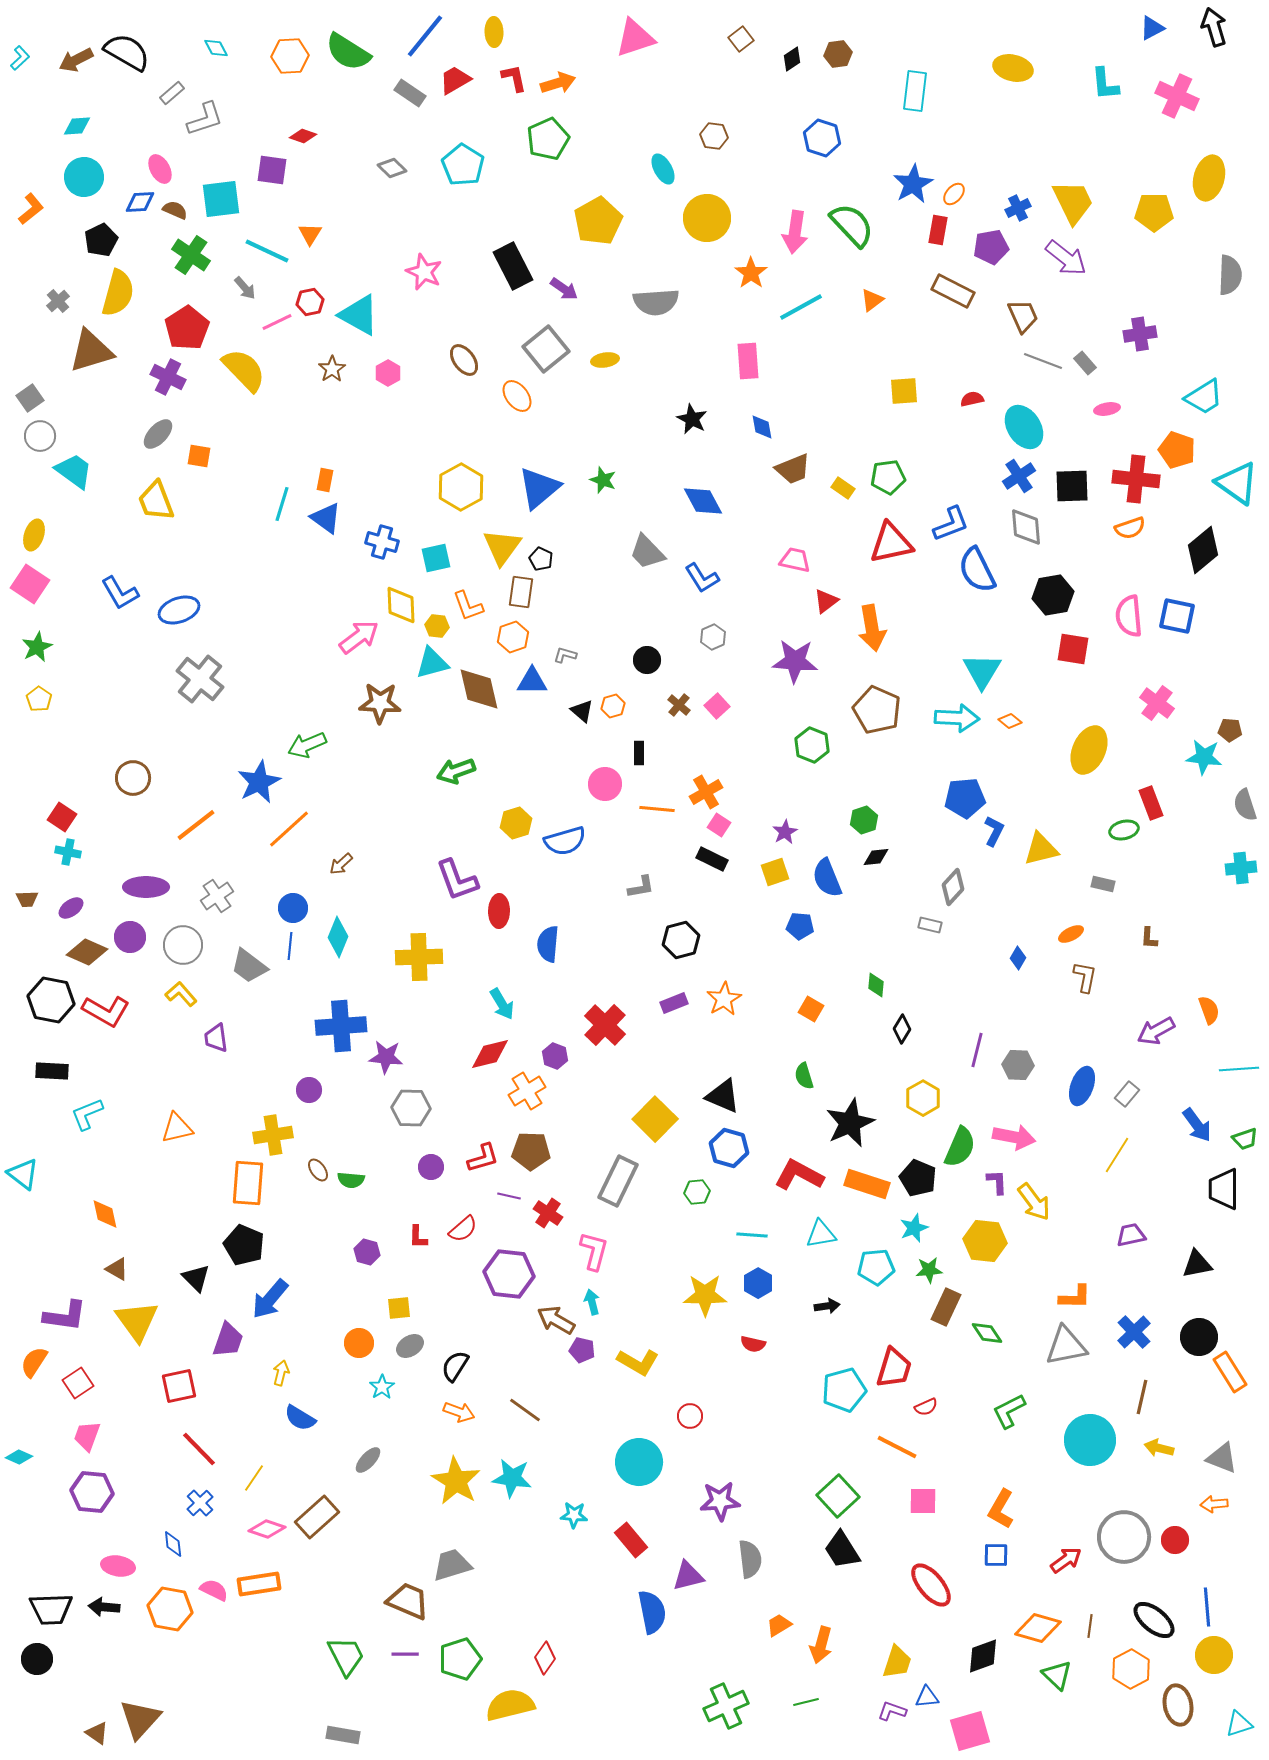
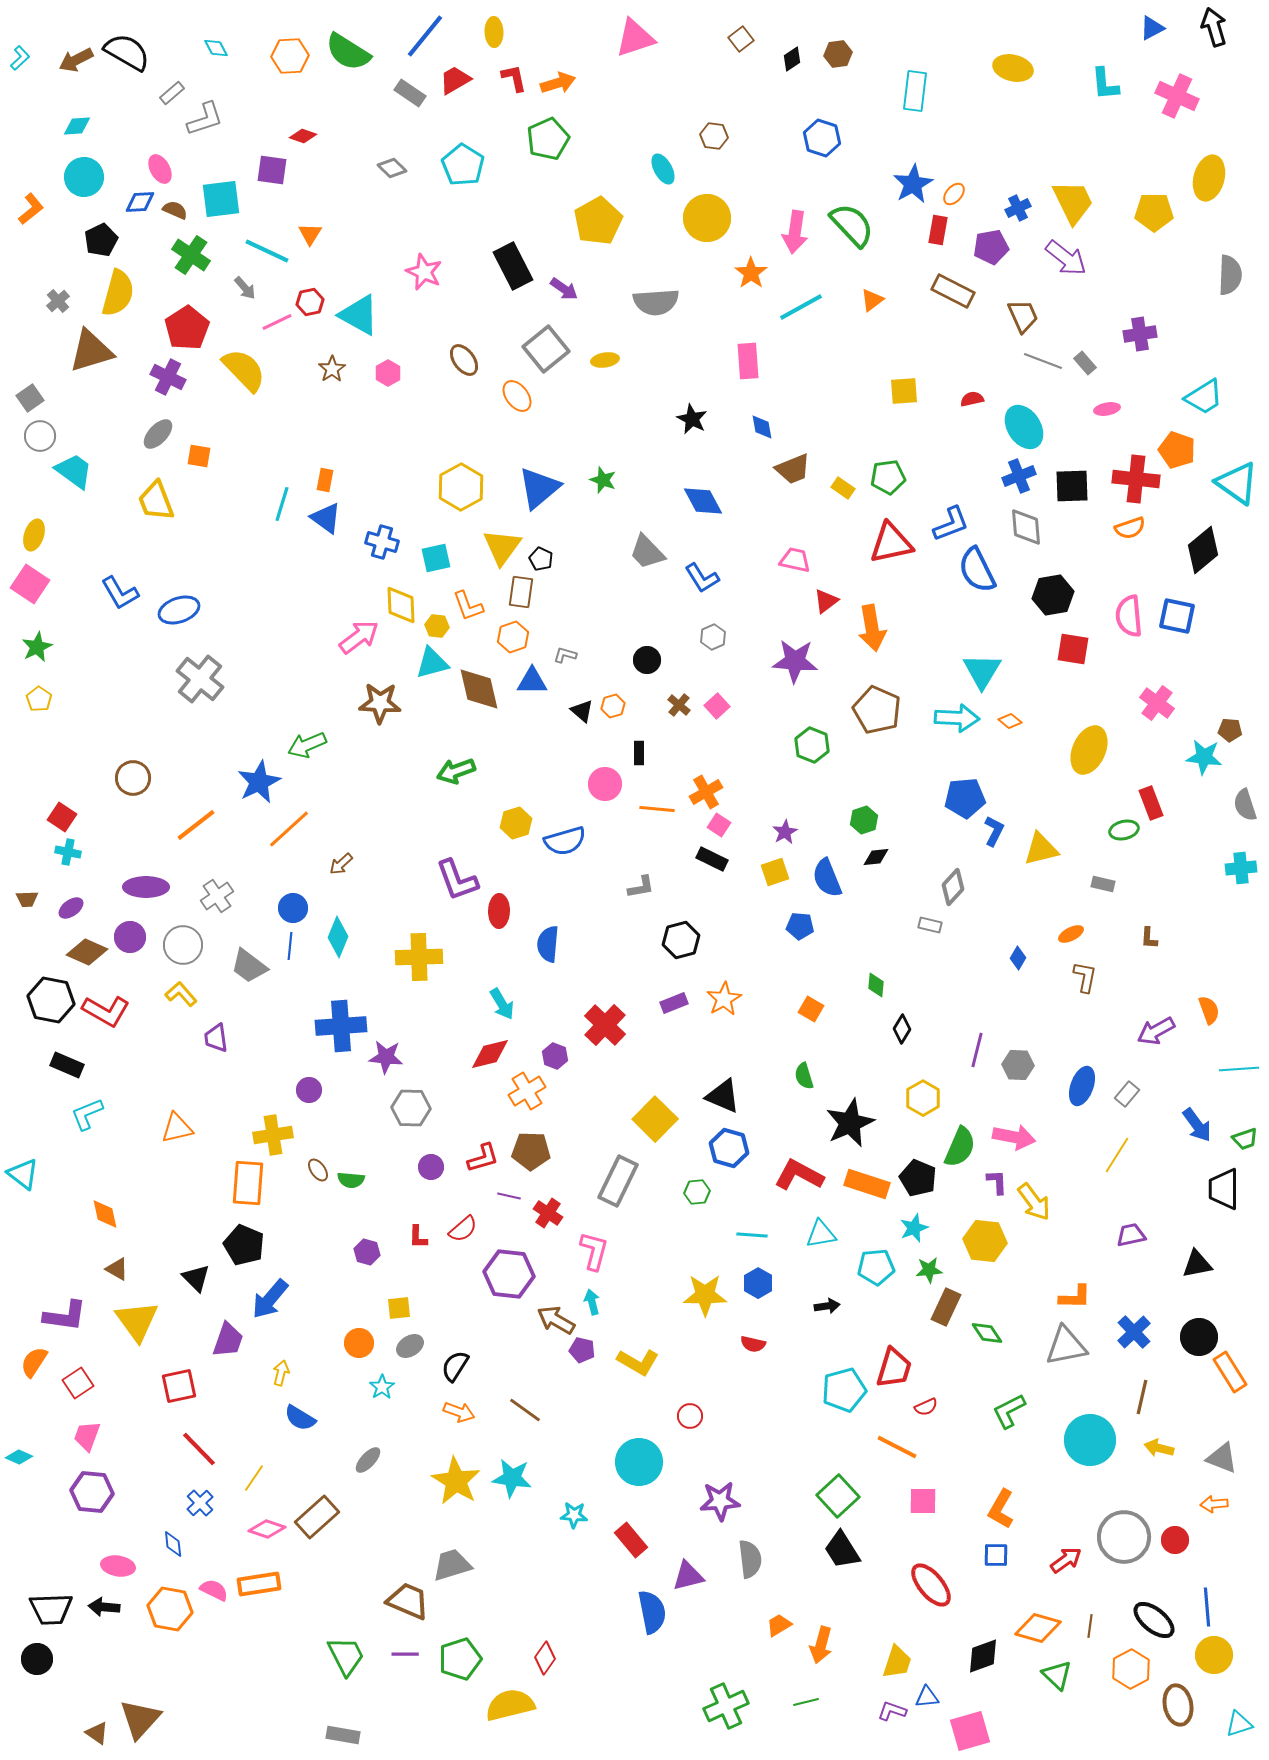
blue cross at (1019, 476): rotated 12 degrees clockwise
black rectangle at (52, 1071): moved 15 px right, 6 px up; rotated 20 degrees clockwise
